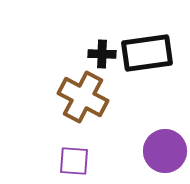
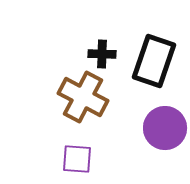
black rectangle: moved 7 px right, 8 px down; rotated 63 degrees counterclockwise
purple circle: moved 23 px up
purple square: moved 3 px right, 2 px up
